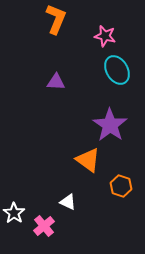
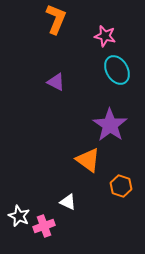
purple triangle: rotated 24 degrees clockwise
white star: moved 5 px right, 3 px down; rotated 10 degrees counterclockwise
pink cross: rotated 20 degrees clockwise
